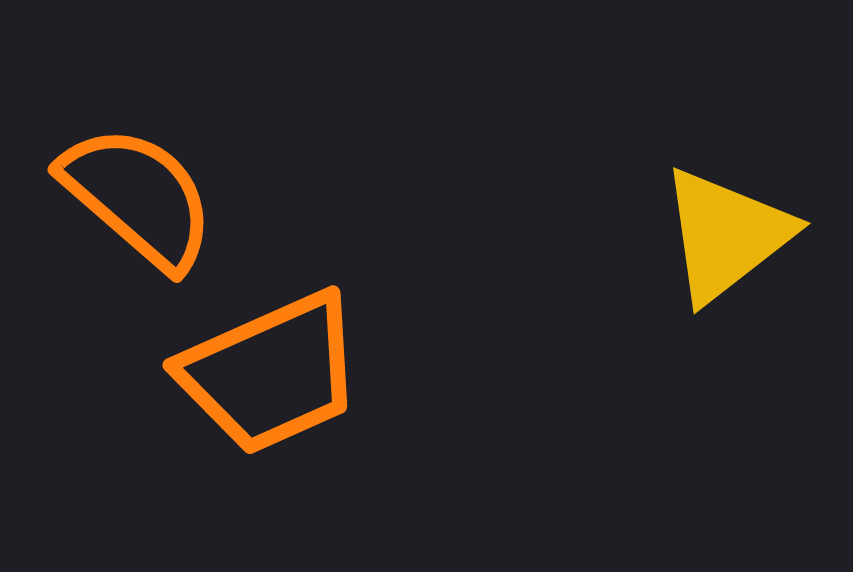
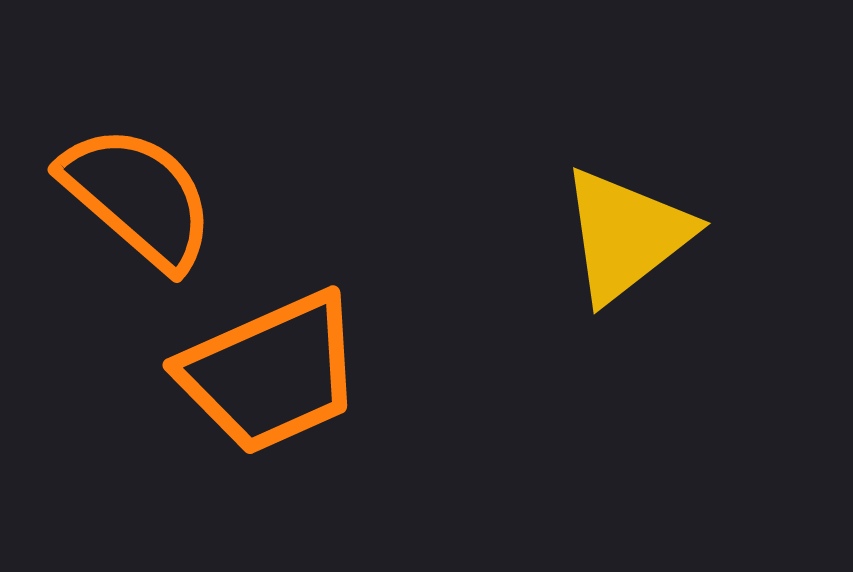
yellow triangle: moved 100 px left
